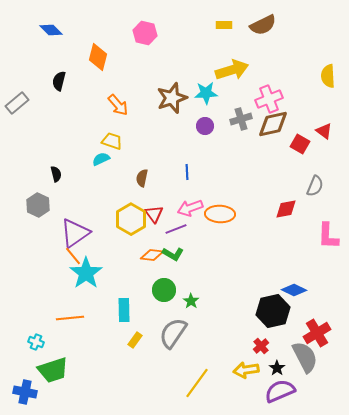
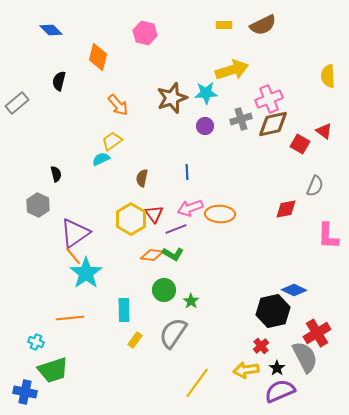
yellow trapezoid at (112, 141): rotated 55 degrees counterclockwise
